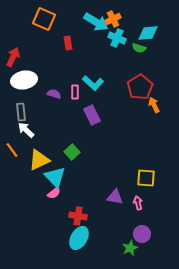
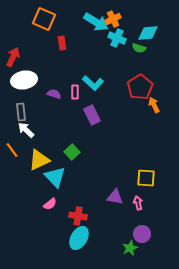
red rectangle: moved 6 px left
pink semicircle: moved 4 px left, 11 px down
